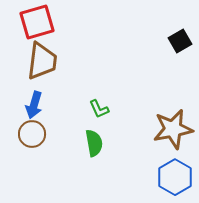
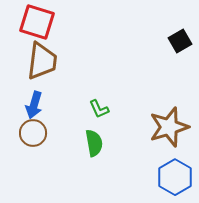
red square: rotated 33 degrees clockwise
brown star: moved 4 px left, 2 px up; rotated 6 degrees counterclockwise
brown circle: moved 1 px right, 1 px up
